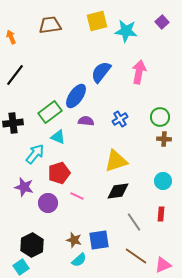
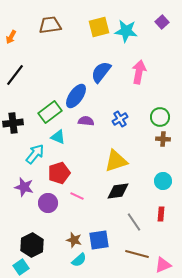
yellow square: moved 2 px right, 6 px down
orange arrow: rotated 128 degrees counterclockwise
brown cross: moved 1 px left
brown line: moved 1 px right, 2 px up; rotated 20 degrees counterclockwise
